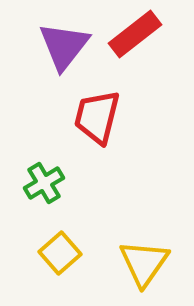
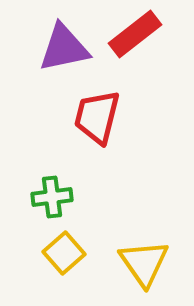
purple triangle: moved 2 px down; rotated 40 degrees clockwise
green cross: moved 8 px right, 14 px down; rotated 24 degrees clockwise
yellow square: moved 4 px right
yellow triangle: rotated 10 degrees counterclockwise
